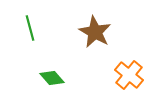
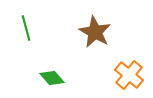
green line: moved 4 px left
